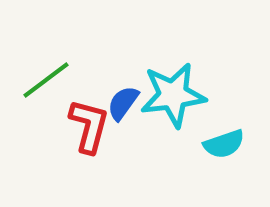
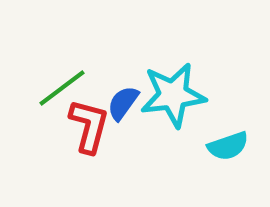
green line: moved 16 px right, 8 px down
cyan semicircle: moved 4 px right, 2 px down
